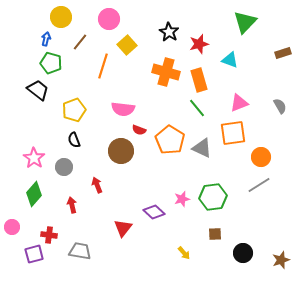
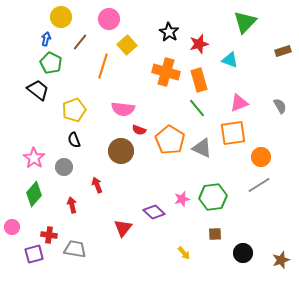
brown rectangle at (283, 53): moved 2 px up
green pentagon at (51, 63): rotated 10 degrees clockwise
gray trapezoid at (80, 251): moved 5 px left, 2 px up
